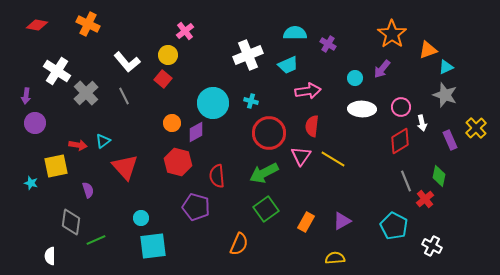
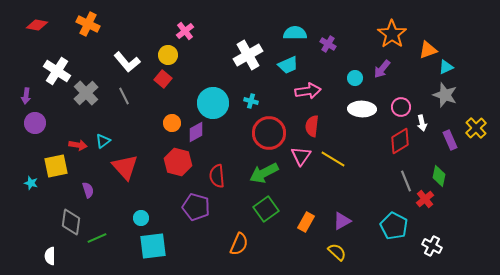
white cross at (248, 55): rotated 8 degrees counterclockwise
green line at (96, 240): moved 1 px right, 2 px up
yellow semicircle at (335, 258): moved 2 px right, 6 px up; rotated 48 degrees clockwise
